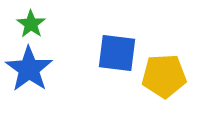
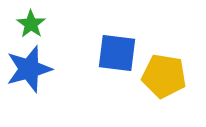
blue star: rotated 21 degrees clockwise
yellow pentagon: rotated 12 degrees clockwise
